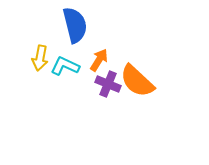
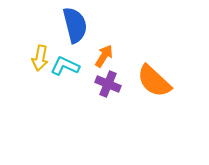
orange arrow: moved 5 px right, 4 px up
orange semicircle: moved 17 px right
